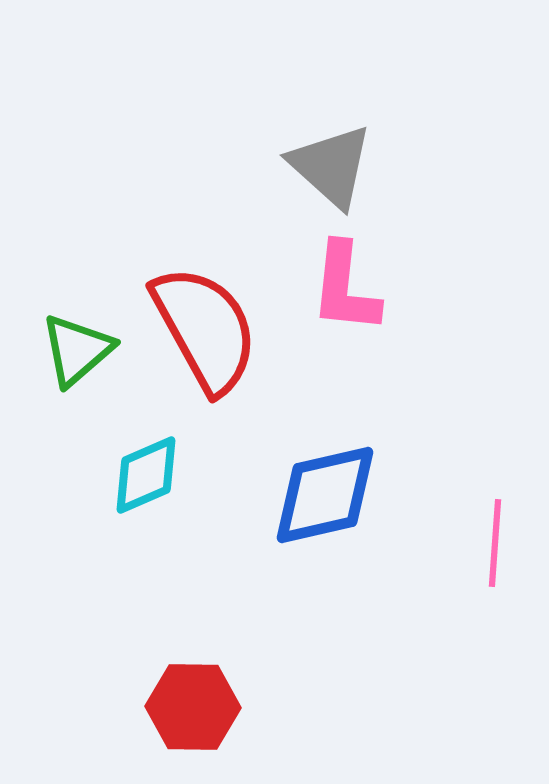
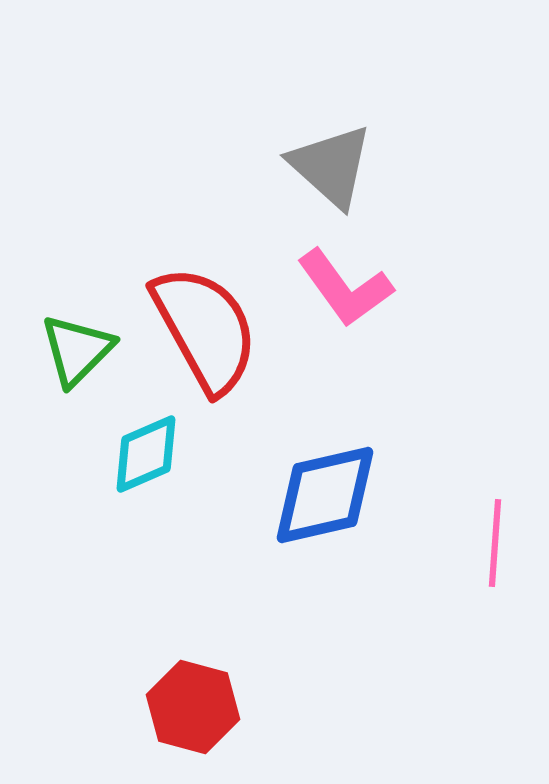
pink L-shape: rotated 42 degrees counterclockwise
green triangle: rotated 4 degrees counterclockwise
cyan diamond: moved 21 px up
red hexagon: rotated 14 degrees clockwise
